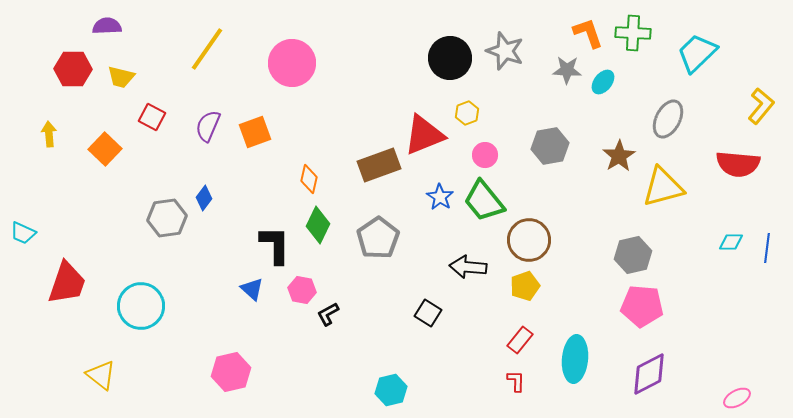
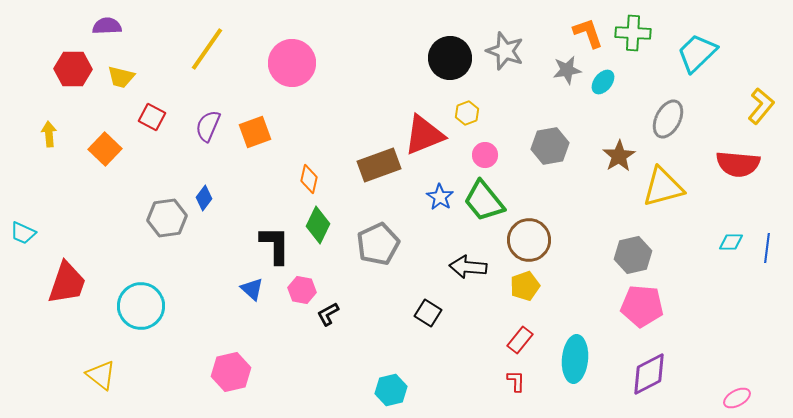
gray star at (567, 70): rotated 12 degrees counterclockwise
gray pentagon at (378, 238): moved 6 px down; rotated 9 degrees clockwise
